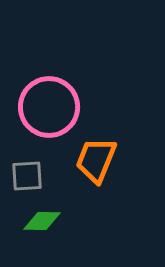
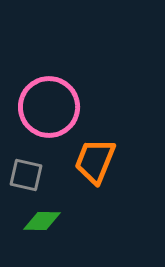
orange trapezoid: moved 1 px left, 1 px down
gray square: moved 1 px left, 1 px up; rotated 16 degrees clockwise
